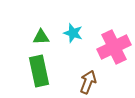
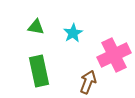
cyan star: rotated 24 degrees clockwise
green triangle: moved 5 px left, 10 px up; rotated 12 degrees clockwise
pink cross: moved 8 px down
